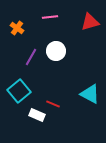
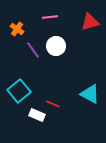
orange cross: moved 1 px down
white circle: moved 5 px up
purple line: moved 2 px right, 7 px up; rotated 66 degrees counterclockwise
